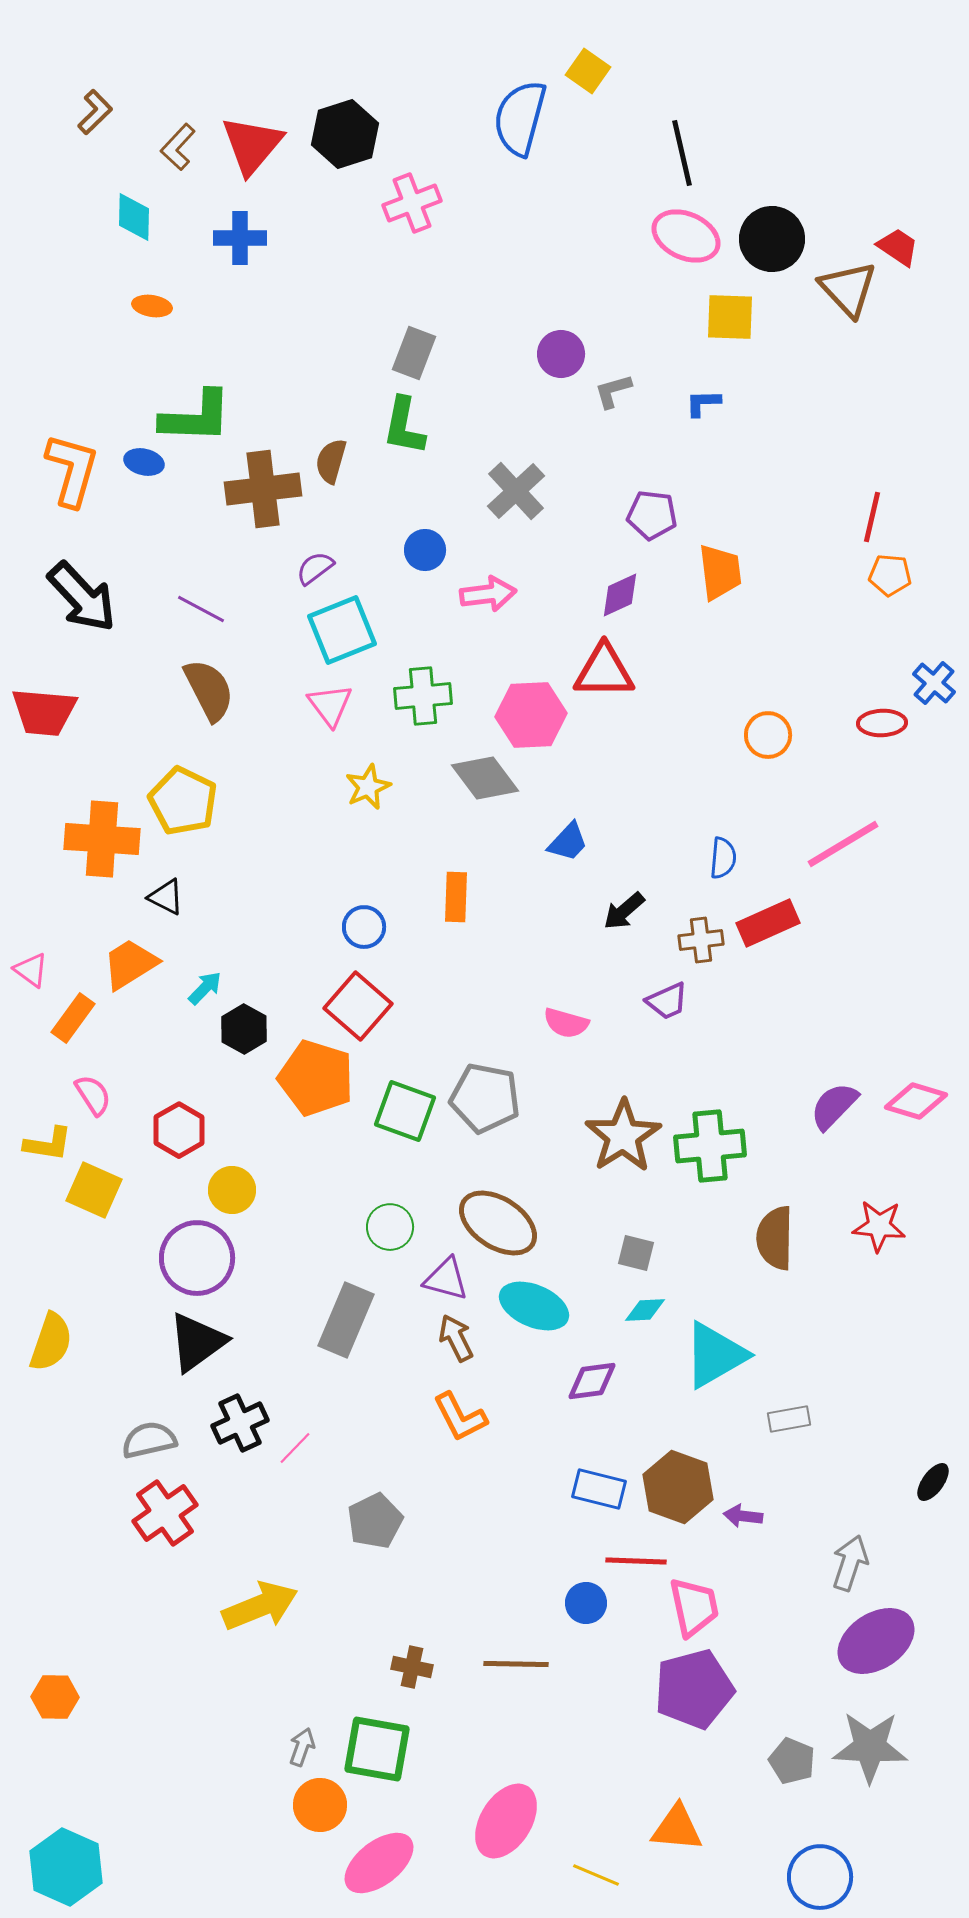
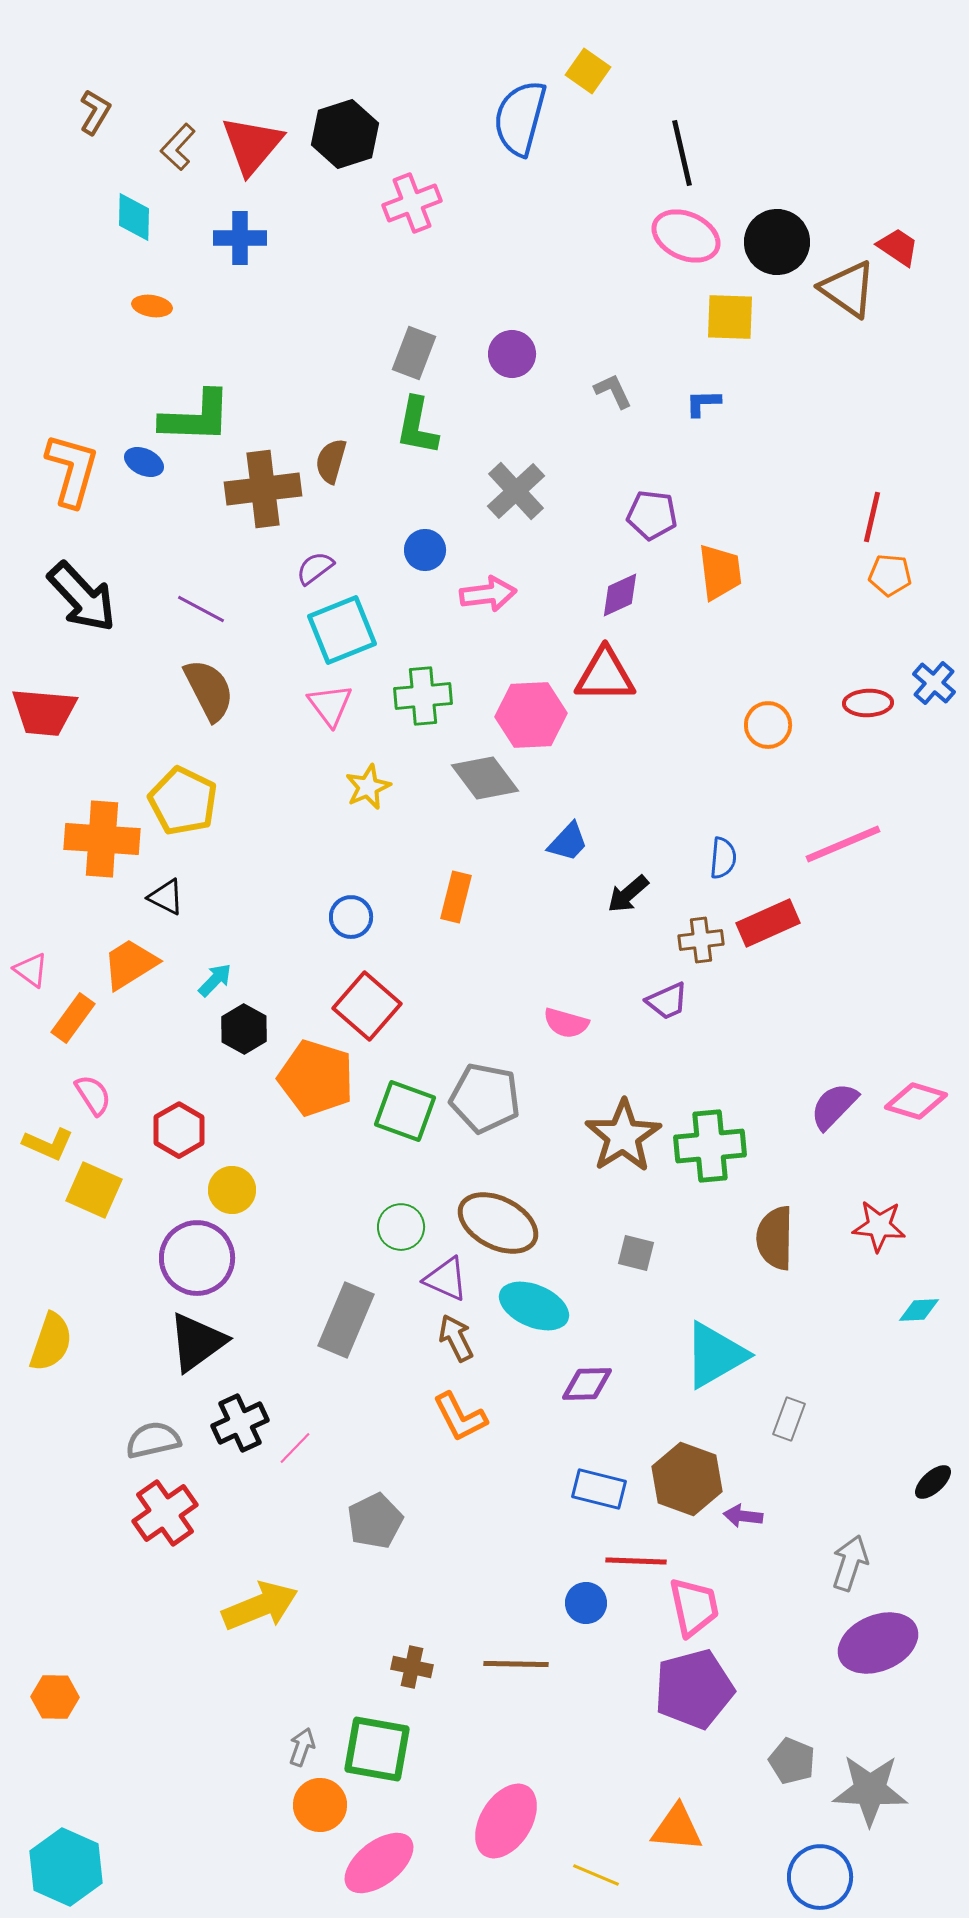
brown L-shape at (95, 112): rotated 15 degrees counterclockwise
black circle at (772, 239): moved 5 px right, 3 px down
brown triangle at (848, 289): rotated 12 degrees counterclockwise
purple circle at (561, 354): moved 49 px left
gray L-shape at (613, 391): rotated 81 degrees clockwise
green L-shape at (404, 426): moved 13 px right
blue ellipse at (144, 462): rotated 12 degrees clockwise
red triangle at (604, 671): moved 1 px right, 4 px down
red ellipse at (882, 723): moved 14 px left, 20 px up
orange circle at (768, 735): moved 10 px up
pink line at (843, 844): rotated 8 degrees clockwise
orange rectangle at (456, 897): rotated 12 degrees clockwise
black arrow at (624, 911): moved 4 px right, 17 px up
blue circle at (364, 927): moved 13 px left, 10 px up
cyan arrow at (205, 988): moved 10 px right, 8 px up
red square at (358, 1006): moved 9 px right
yellow L-shape at (48, 1144): rotated 15 degrees clockwise
brown ellipse at (498, 1223): rotated 6 degrees counterclockwise
green circle at (390, 1227): moved 11 px right
purple triangle at (446, 1279): rotated 9 degrees clockwise
cyan diamond at (645, 1310): moved 274 px right
purple diamond at (592, 1381): moved 5 px left, 3 px down; rotated 6 degrees clockwise
gray rectangle at (789, 1419): rotated 60 degrees counterclockwise
gray semicircle at (149, 1440): moved 4 px right
black ellipse at (933, 1482): rotated 12 degrees clockwise
brown hexagon at (678, 1487): moved 9 px right, 8 px up
purple ellipse at (876, 1641): moved 2 px right, 2 px down; rotated 10 degrees clockwise
gray star at (870, 1747): moved 43 px down
